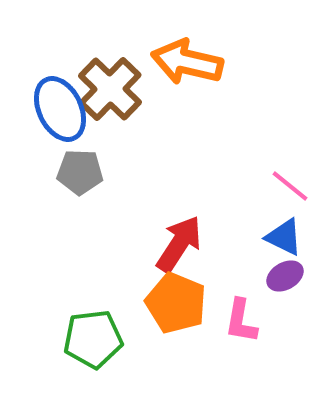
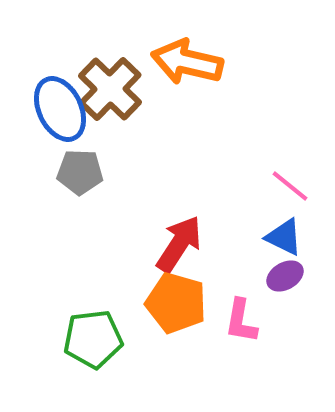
orange pentagon: rotated 6 degrees counterclockwise
